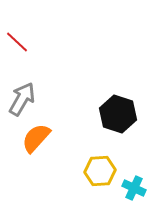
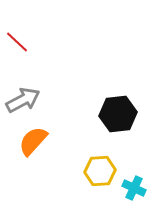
gray arrow: moved 1 px right, 1 px down; rotated 32 degrees clockwise
black hexagon: rotated 24 degrees counterclockwise
orange semicircle: moved 3 px left, 3 px down
